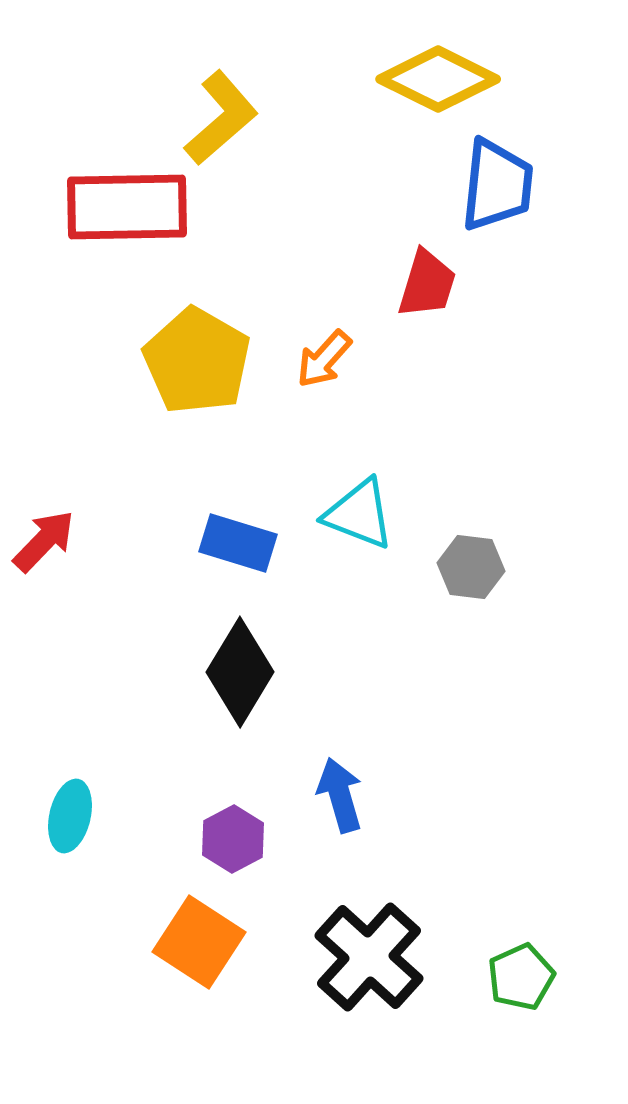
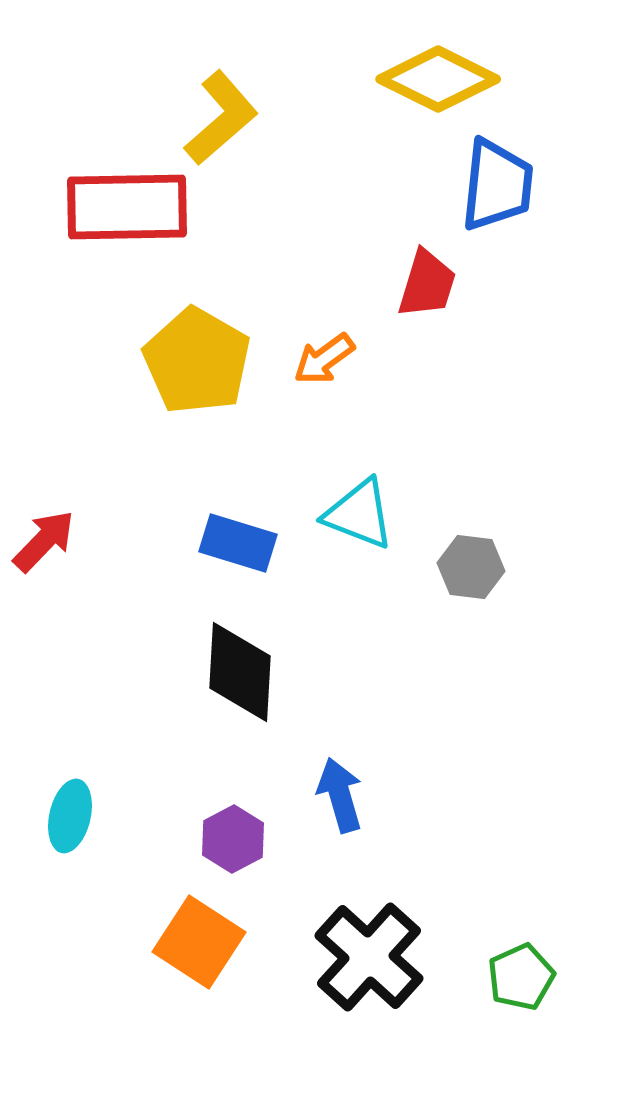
orange arrow: rotated 12 degrees clockwise
black diamond: rotated 28 degrees counterclockwise
